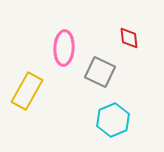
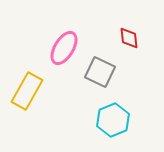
pink ellipse: rotated 28 degrees clockwise
